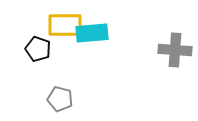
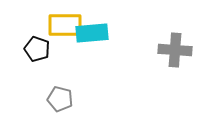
black pentagon: moved 1 px left
